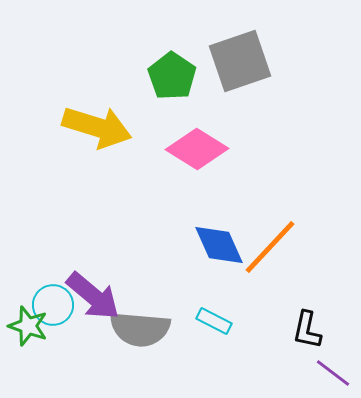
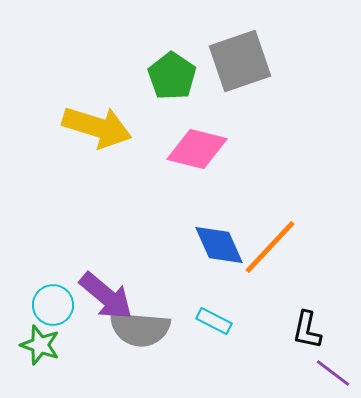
pink diamond: rotated 18 degrees counterclockwise
purple arrow: moved 13 px right
green star: moved 12 px right, 19 px down
